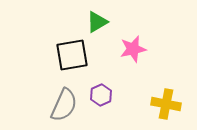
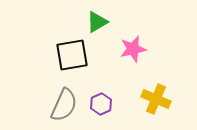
purple hexagon: moved 9 px down
yellow cross: moved 10 px left, 5 px up; rotated 12 degrees clockwise
